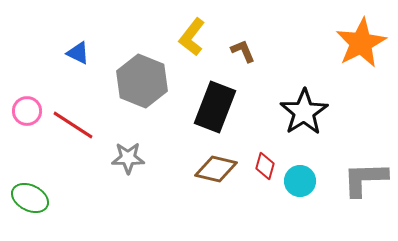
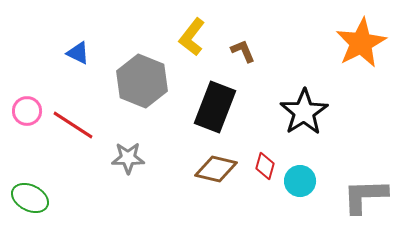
gray L-shape: moved 17 px down
